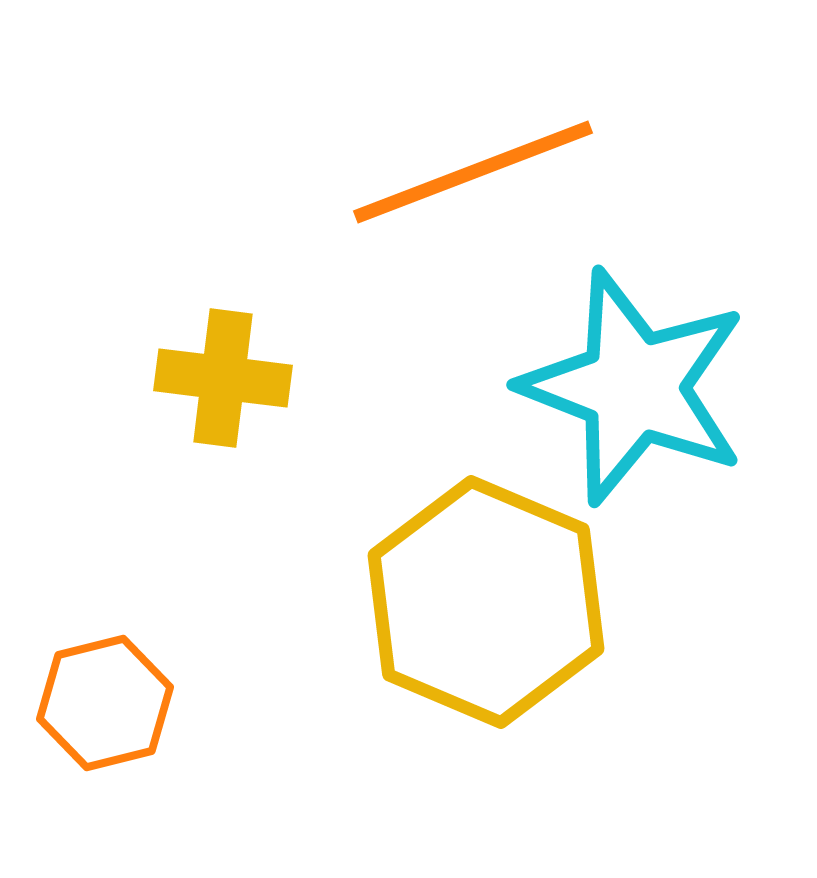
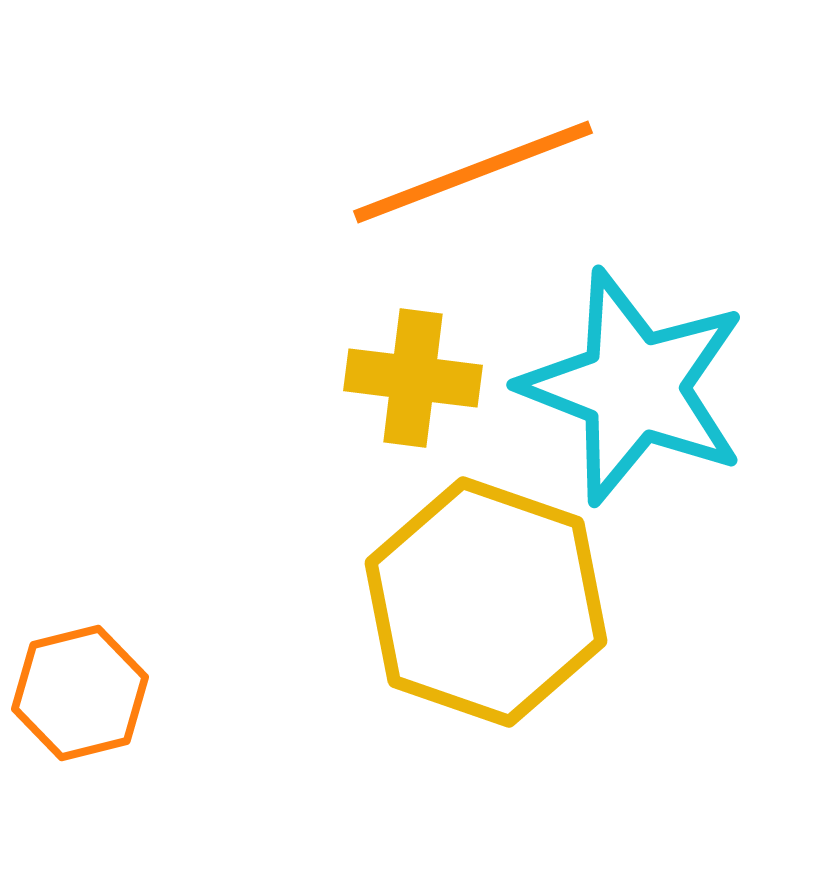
yellow cross: moved 190 px right
yellow hexagon: rotated 4 degrees counterclockwise
orange hexagon: moved 25 px left, 10 px up
